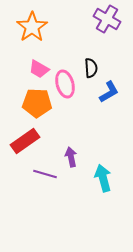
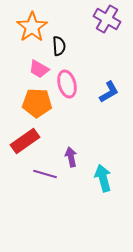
black semicircle: moved 32 px left, 22 px up
pink ellipse: moved 2 px right
